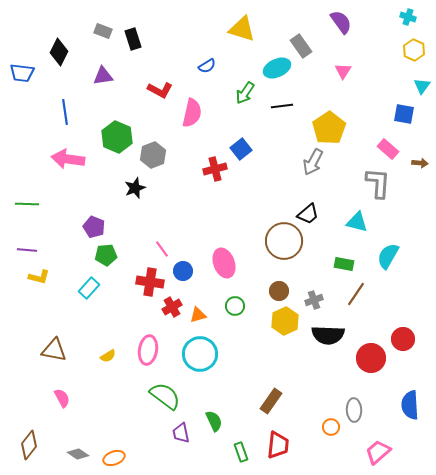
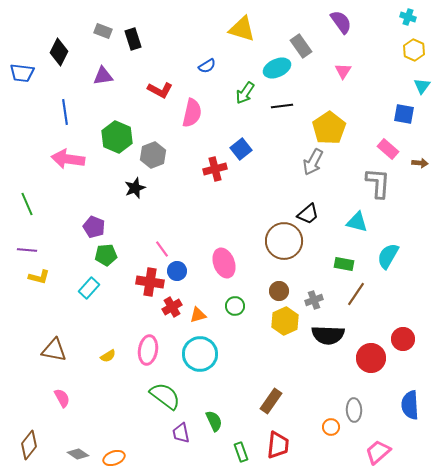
green line at (27, 204): rotated 65 degrees clockwise
blue circle at (183, 271): moved 6 px left
